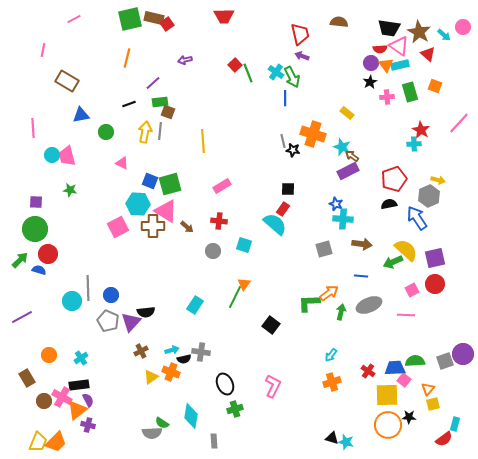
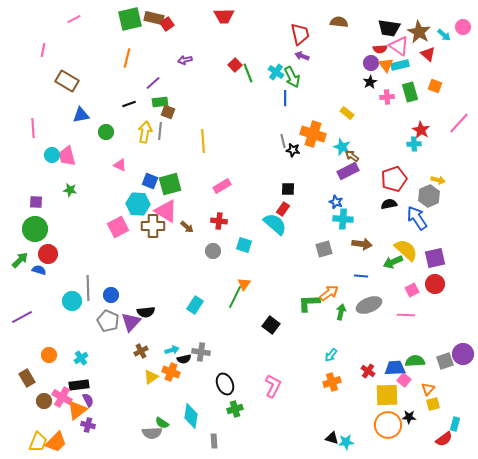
pink triangle at (122, 163): moved 2 px left, 2 px down
blue star at (336, 204): moved 2 px up
cyan star at (346, 442): rotated 21 degrees counterclockwise
